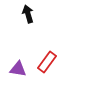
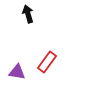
purple triangle: moved 1 px left, 3 px down
